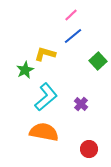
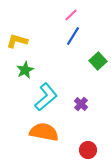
blue line: rotated 18 degrees counterclockwise
yellow L-shape: moved 28 px left, 13 px up
red circle: moved 1 px left, 1 px down
